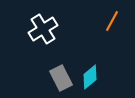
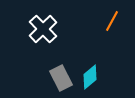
white cross: rotated 12 degrees counterclockwise
